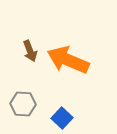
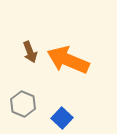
brown arrow: moved 1 px down
gray hexagon: rotated 20 degrees clockwise
